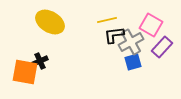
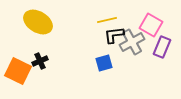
yellow ellipse: moved 12 px left
gray cross: moved 1 px right
purple rectangle: rotated 20 degrees counterclockwise
blue square: moved 29 px left, 1 px down
orange square: moved 7 px left, 1 px up; rotated 16 degrees clockwise
